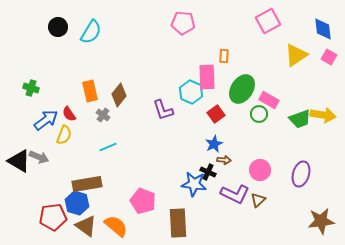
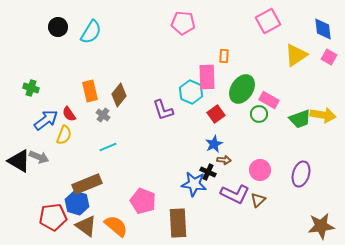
brown rectangle at (87, 184): rotated 12 degrees counterclockwise
brown star at (321, 221): moved 5 px down
